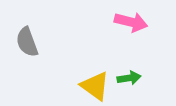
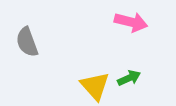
green arrow: rotated 15 degrees counterclockwise
yellow triangle: rotated 12 degrees clockwise
